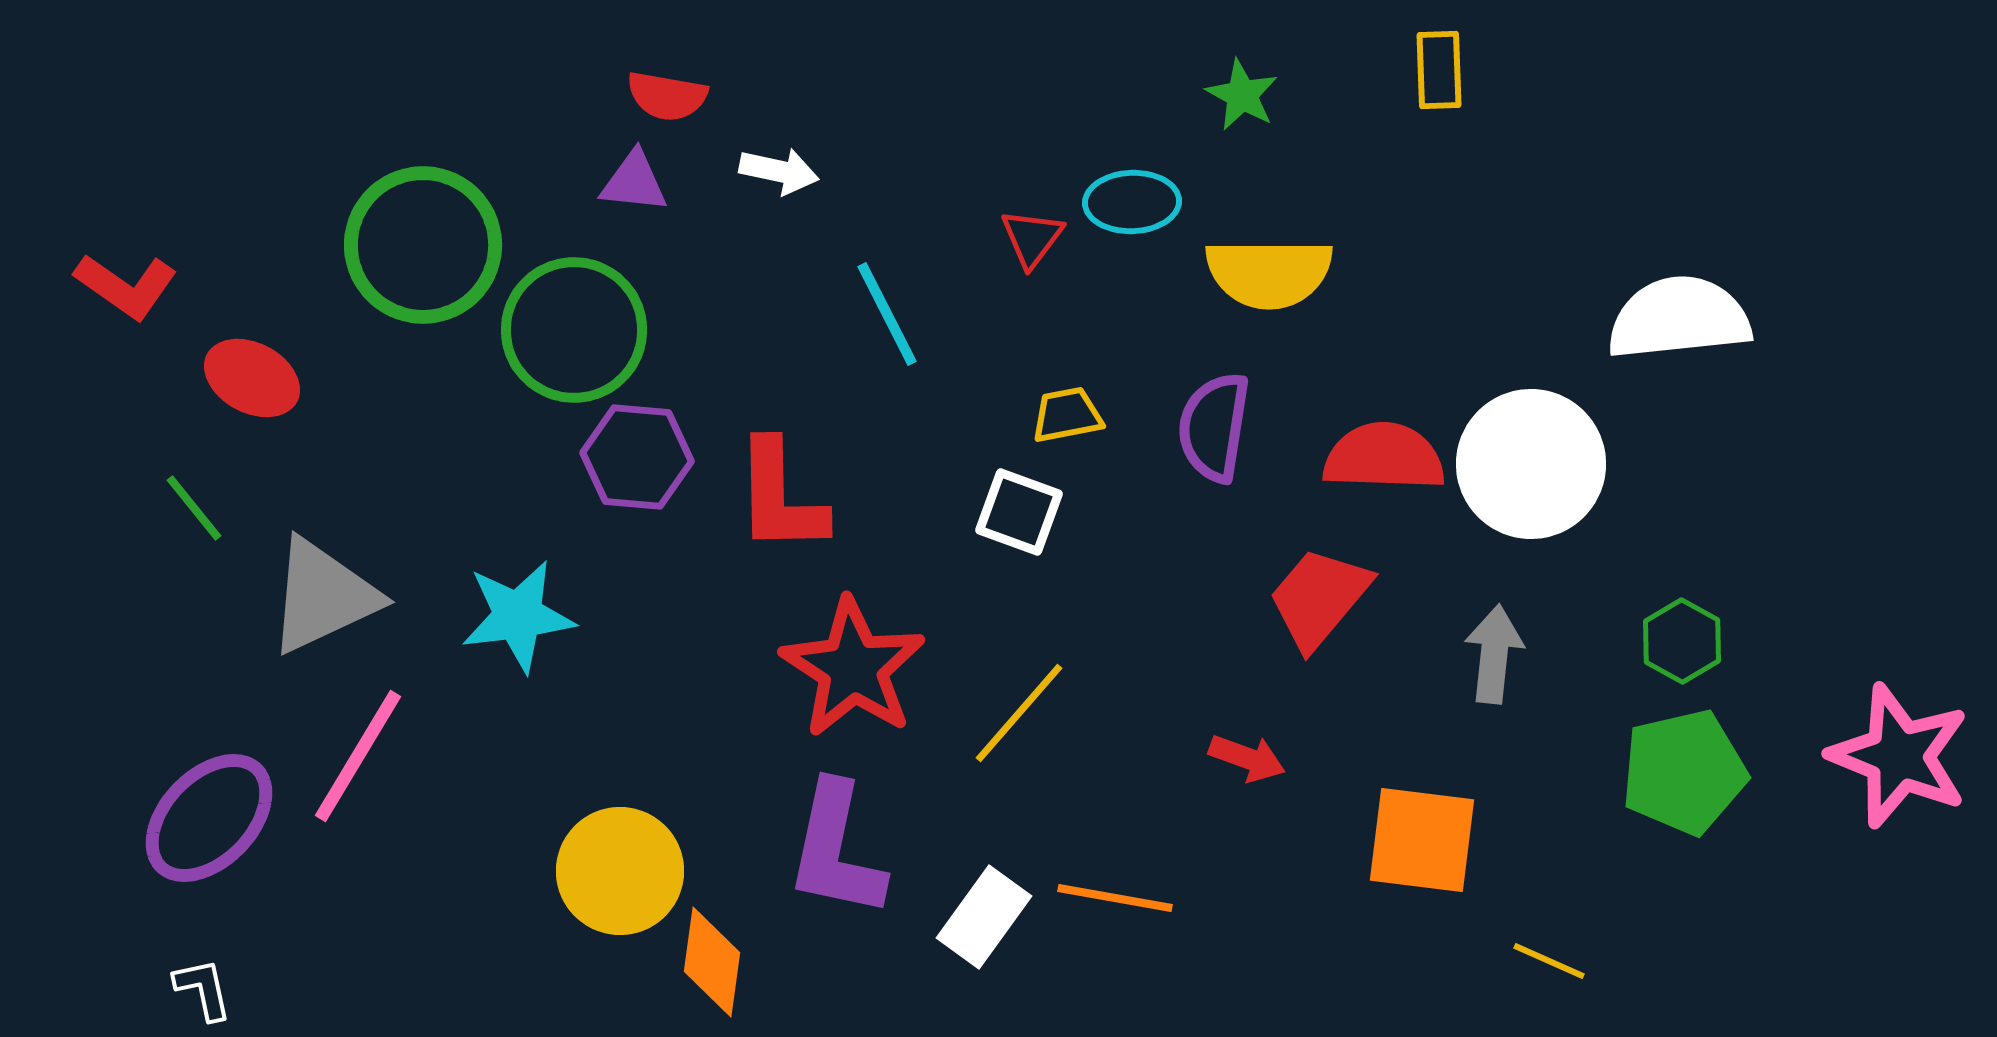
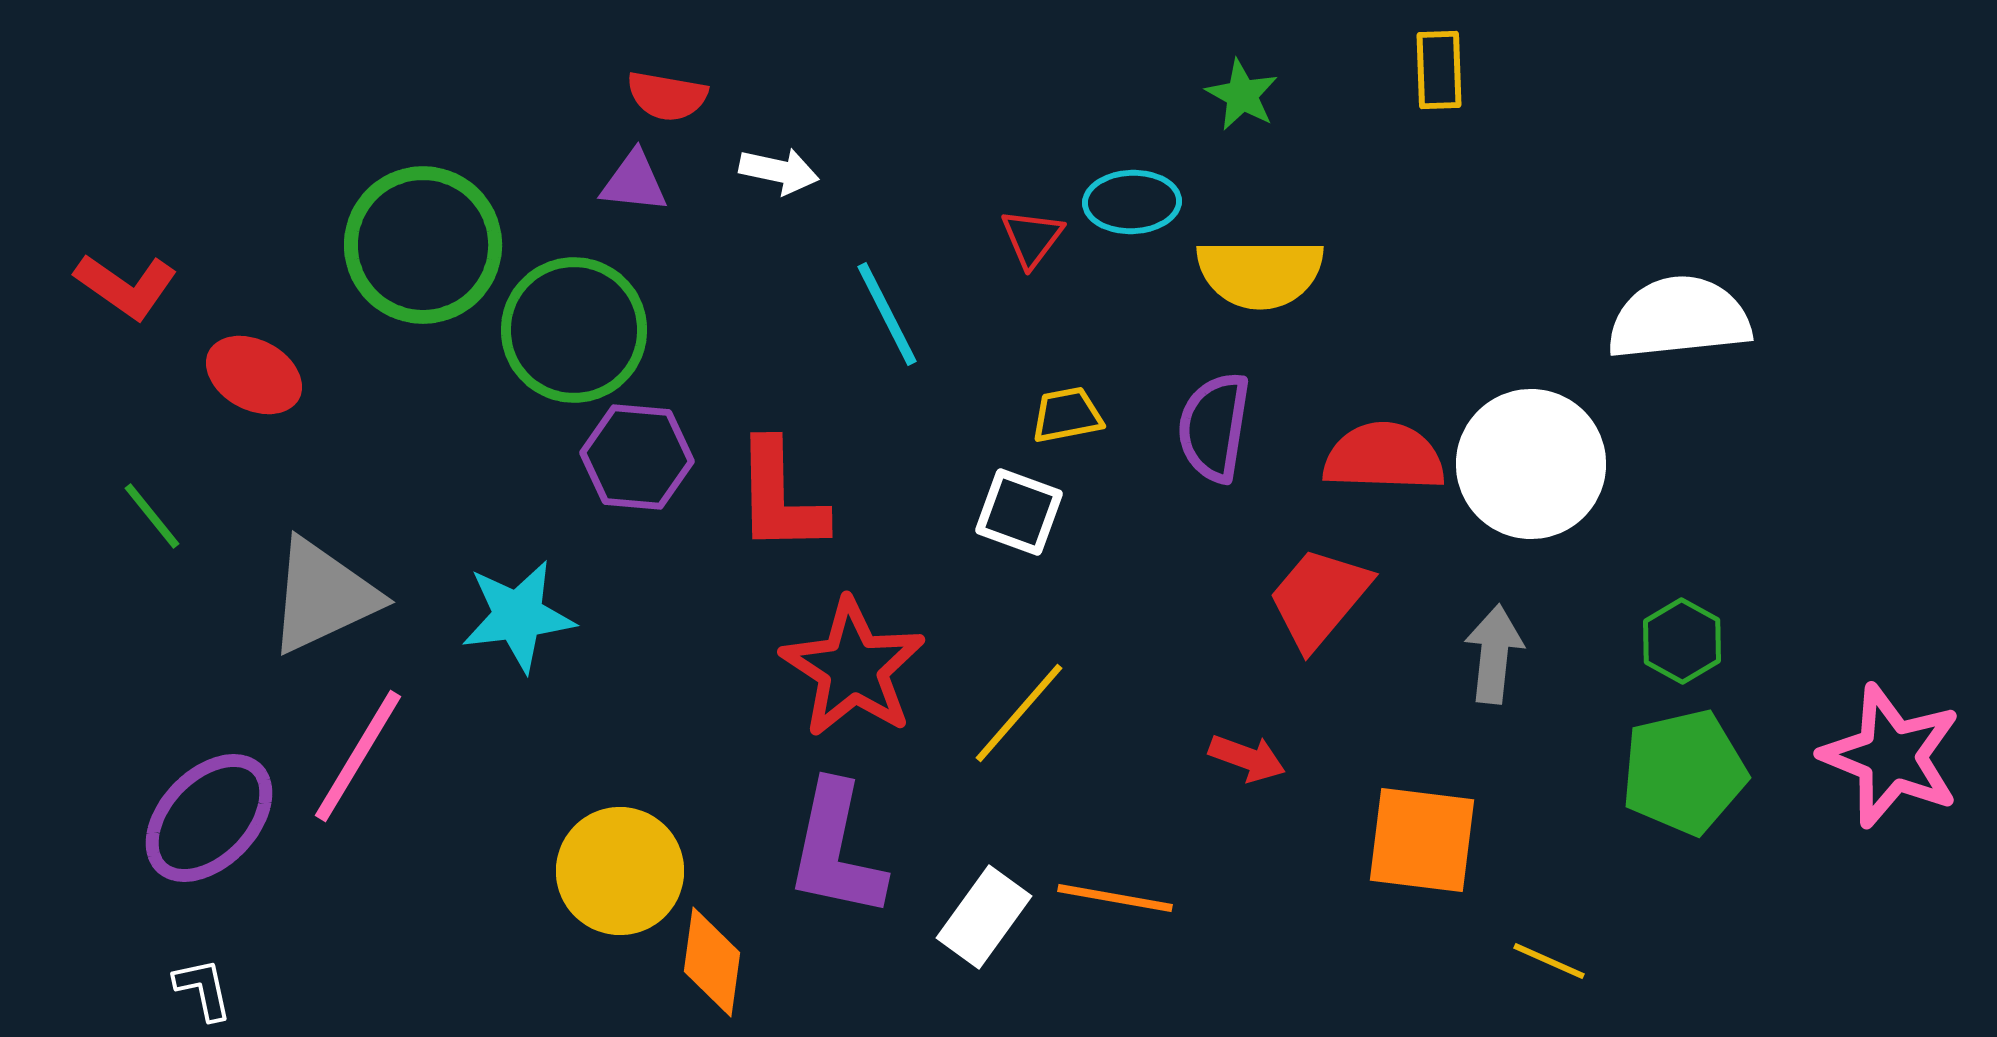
yellow semicircle at (1269, 273): moved 9 px left
red ellipse at (252, 378): moved 2 px right, 3 px up
green line at (194, 508): moved 42 px left, 8 px down
pink star at (1899, 756): moved 8 px left
